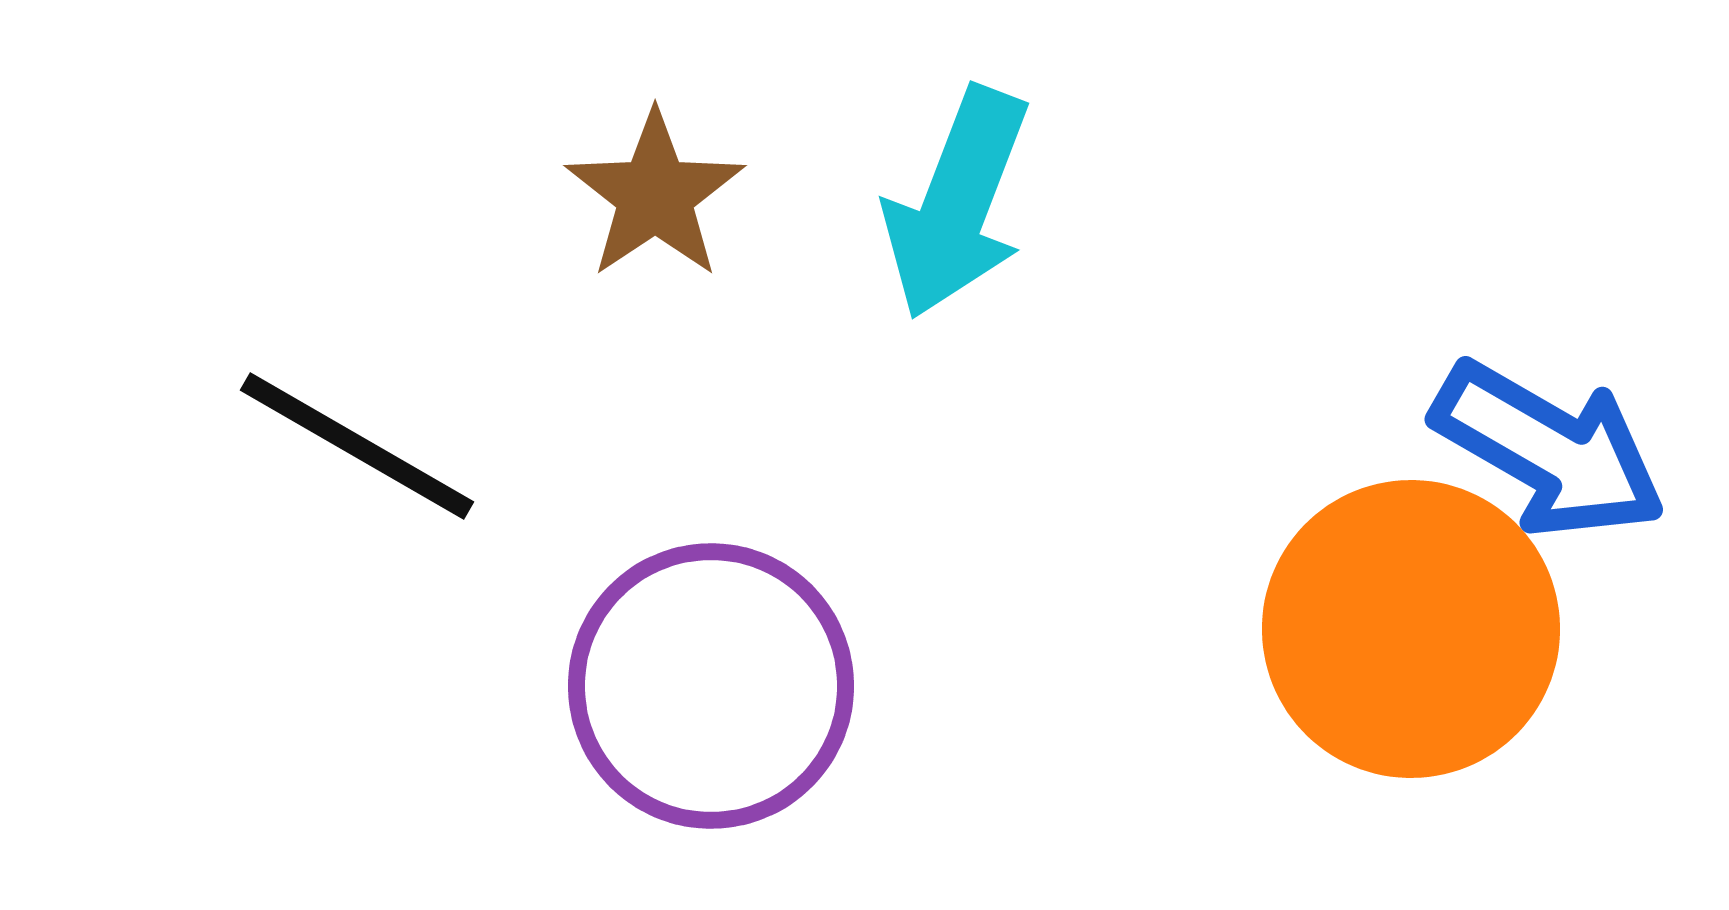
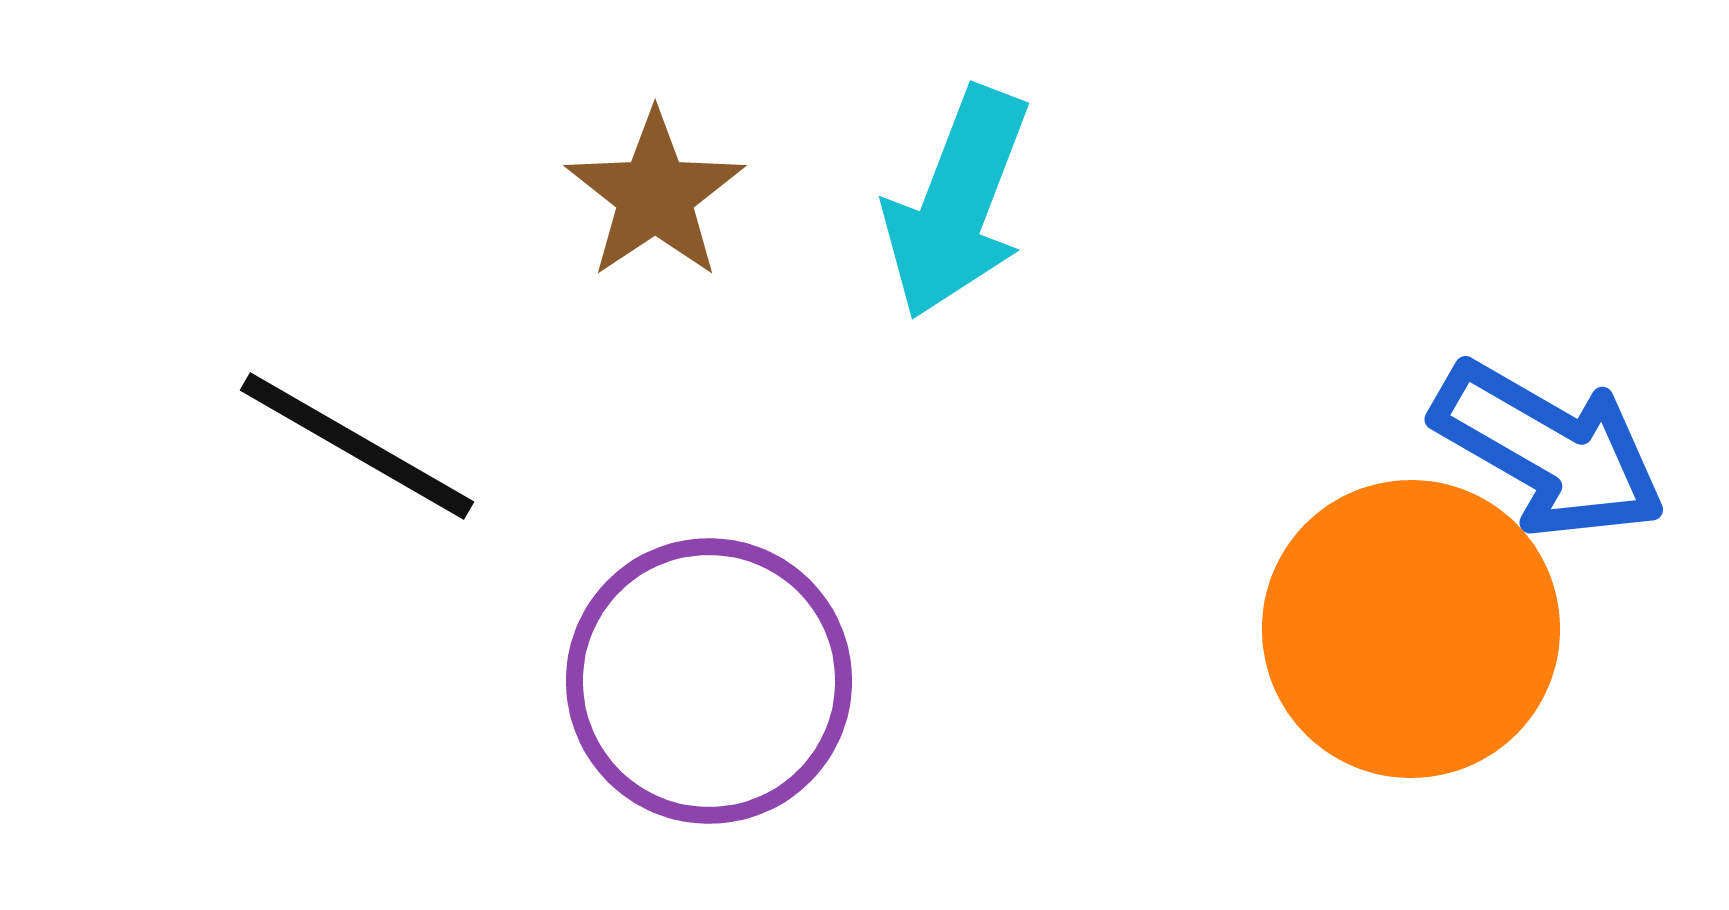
purple circle: moved 2 px left, 5 px up
